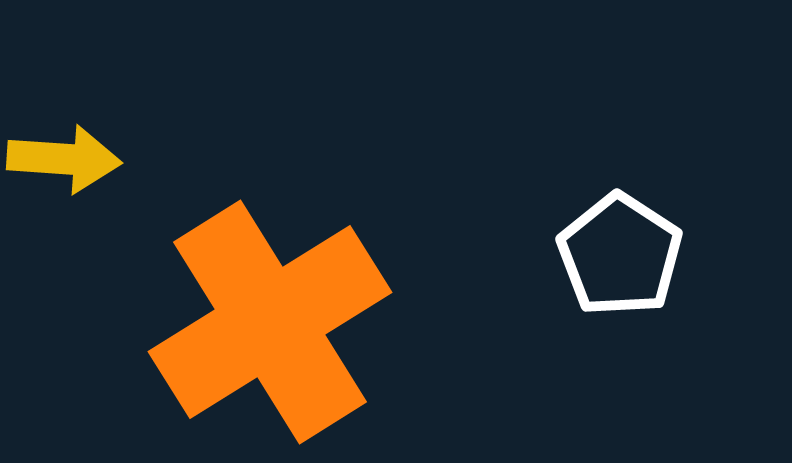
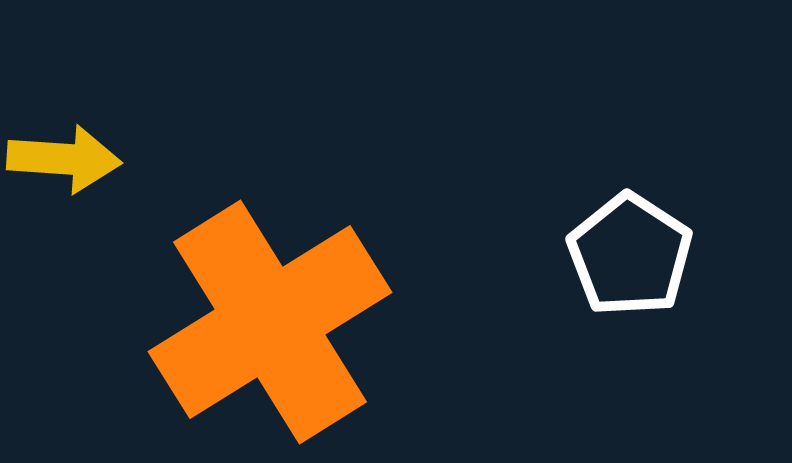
white pentagon: moved 10 px right
